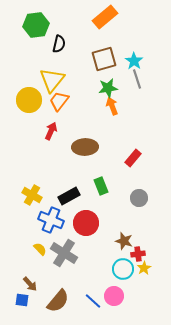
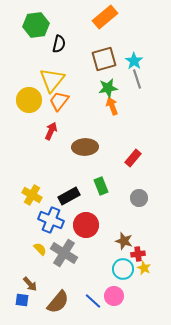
red circle: moved 2 px down
yellow star: rotated 16 degrees counterclockwise
brown semicircle: moved 1 px down
